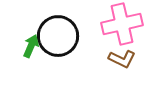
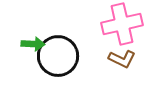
black circle: moved 20 px down
green arrow: moved 2 px right, 2 px up; rotated 70 degrees clockwise
